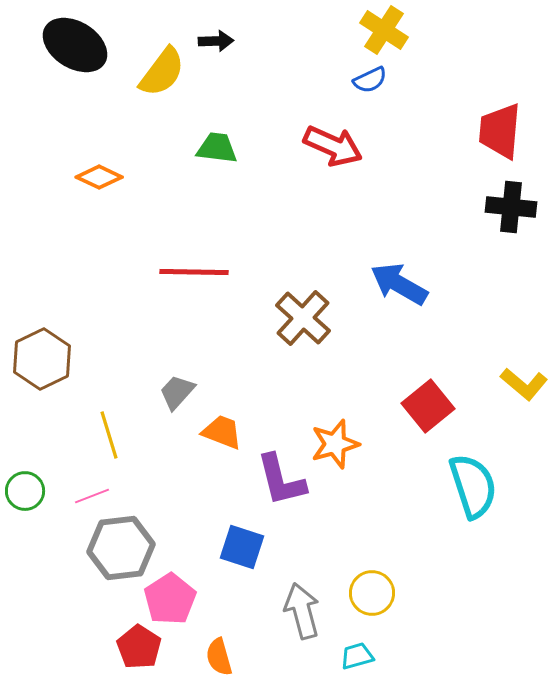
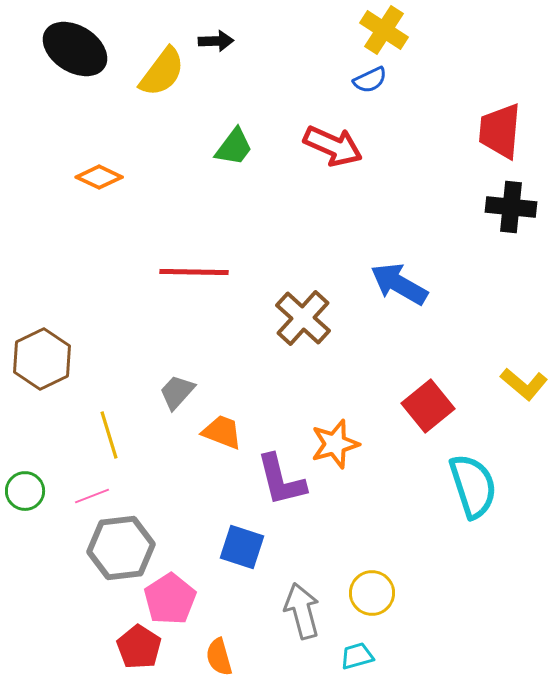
black ellipse: moved 4 px down
green trapezoid: moved 17 px right, 1 px up; rotated 120 degrees clockwise
